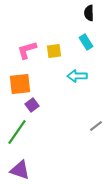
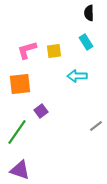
purple square: moved 9 px right, 6 px down
